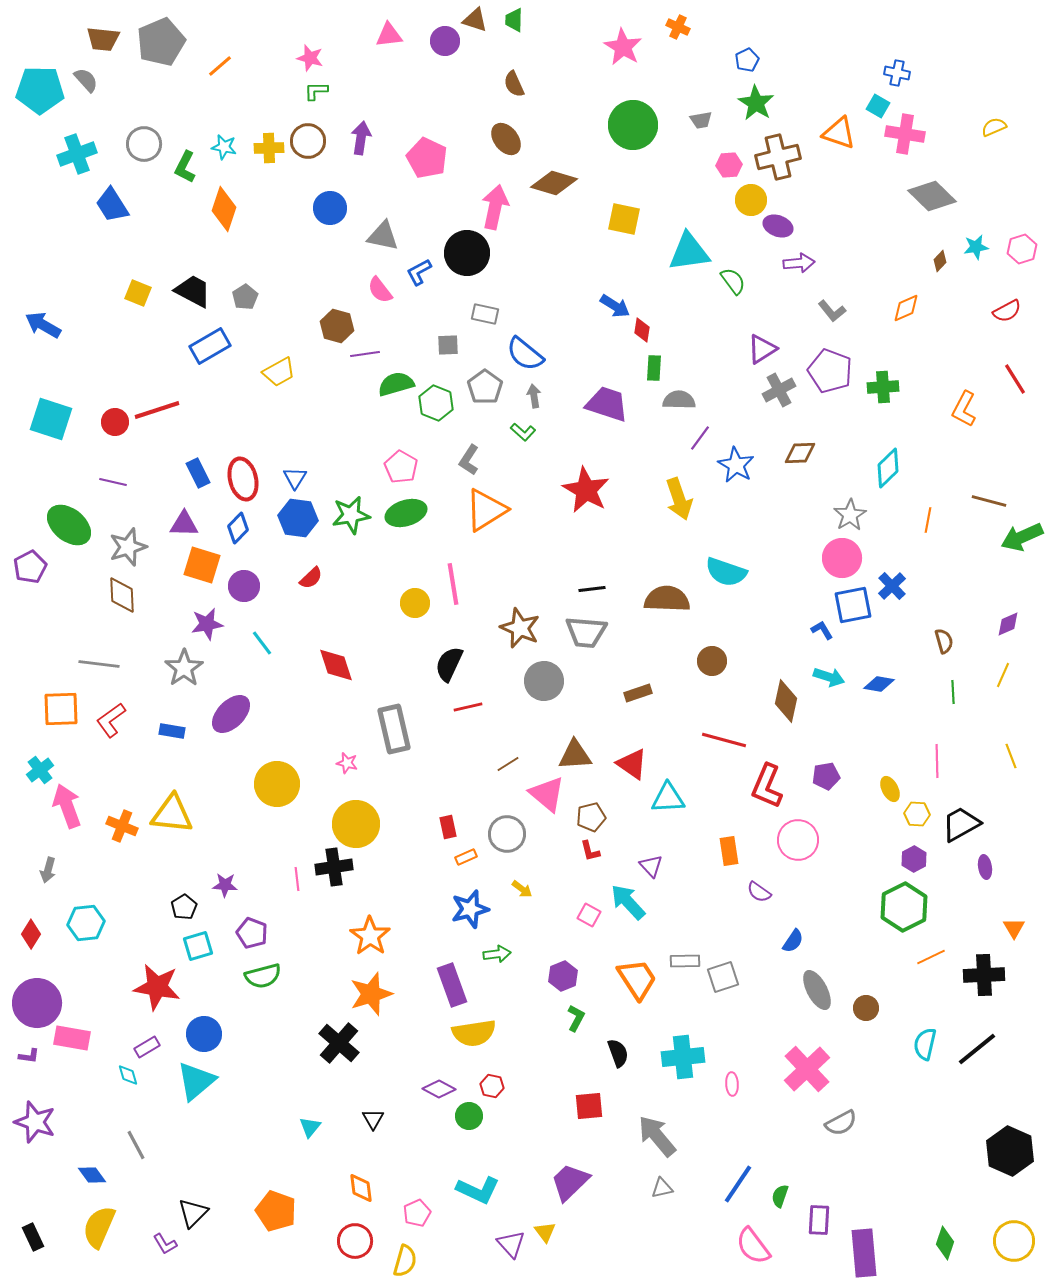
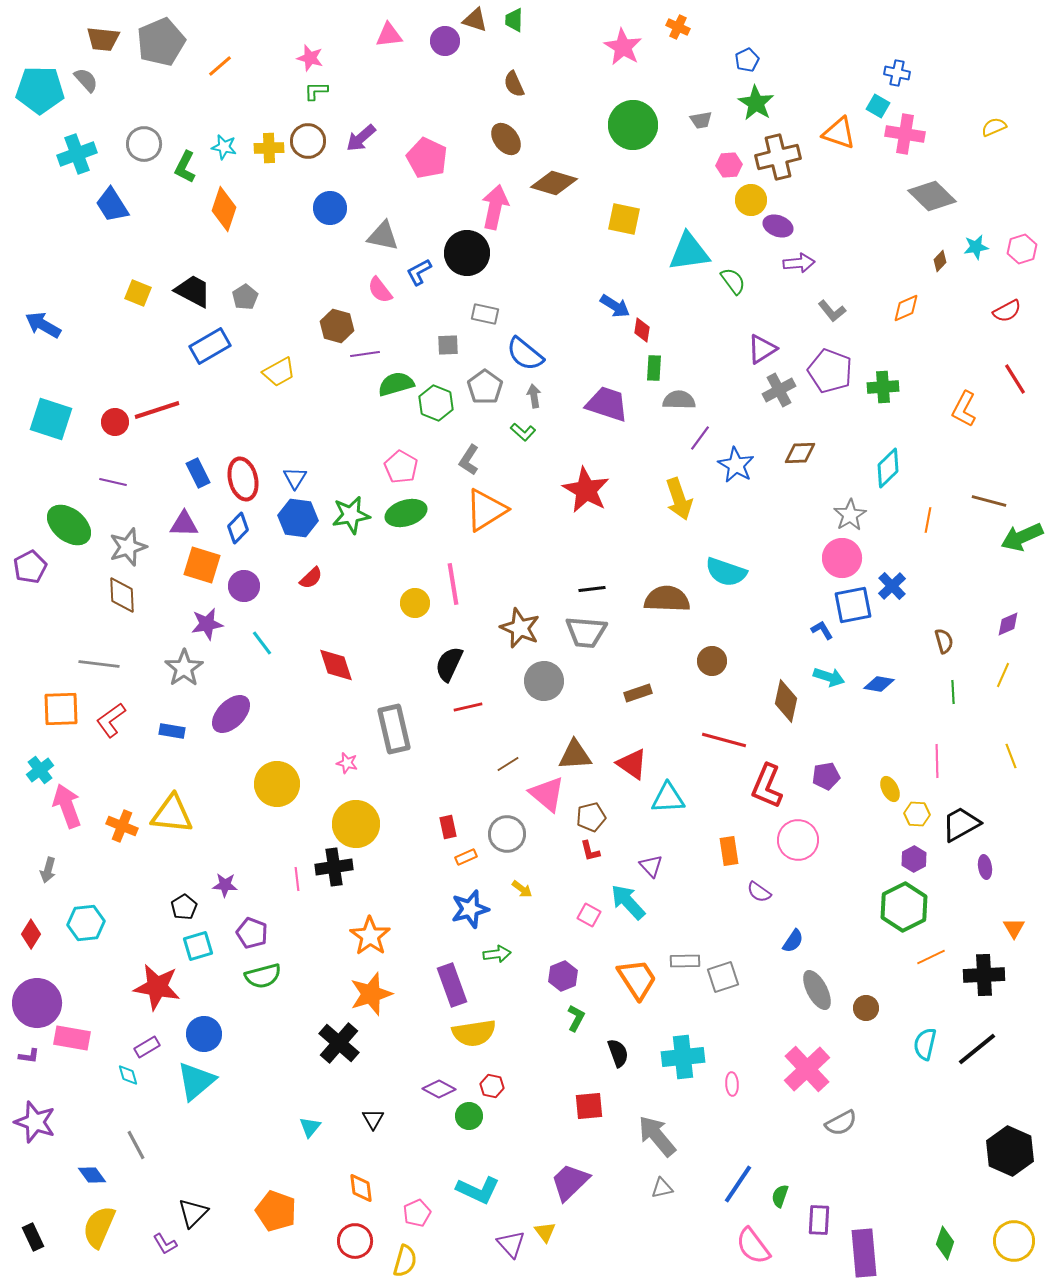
purple arrow at (361, 138): rotated 140 degrees counterclockwise
